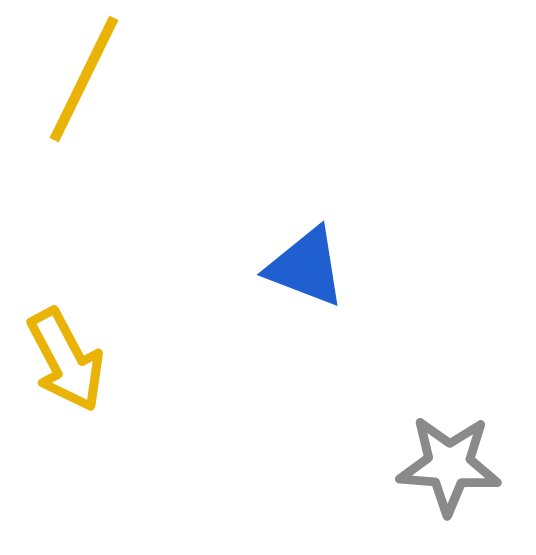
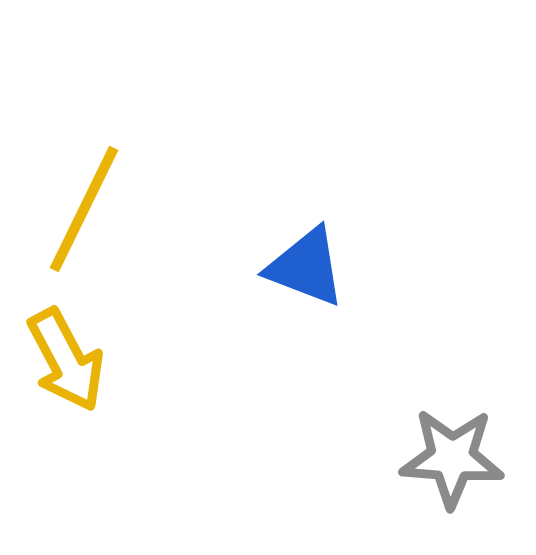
yellow line: moved 130 px down
gray star: moved 3 px right, 7 px up
